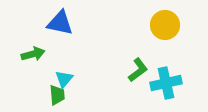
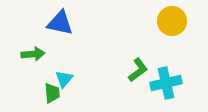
yellow circle: moved 7 px right, 4 px up
green arrow: rotated 10 degrees clockwise
green trapezoid: moved 5 px left, 2 px up
